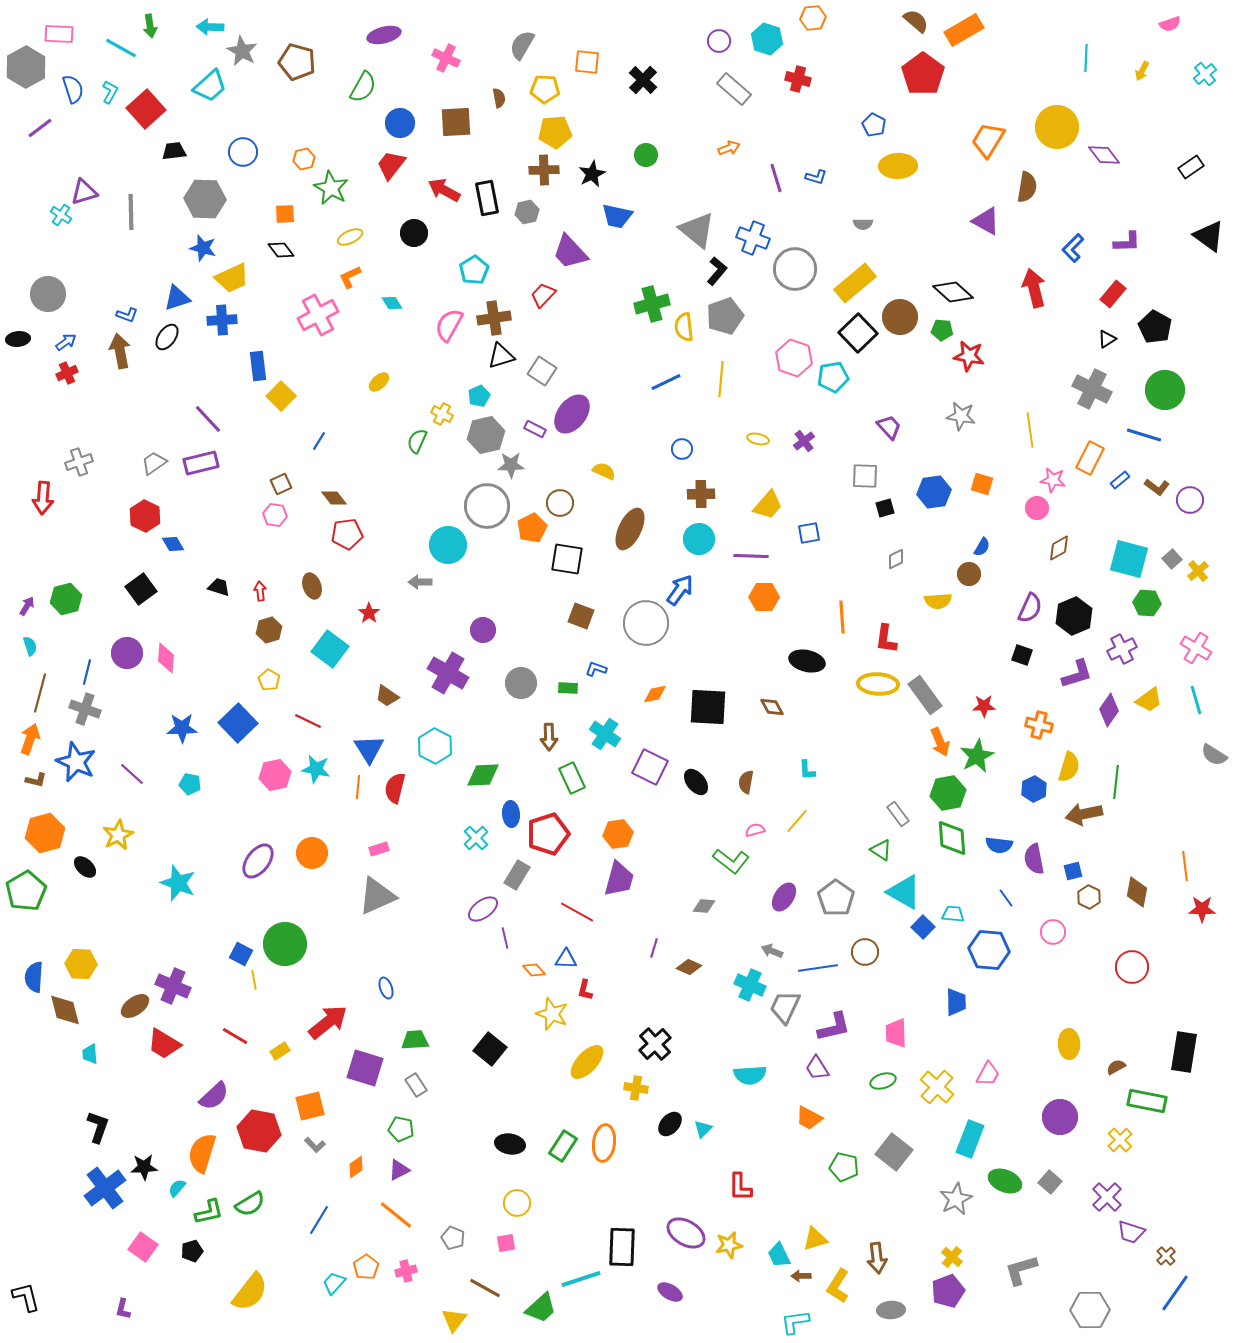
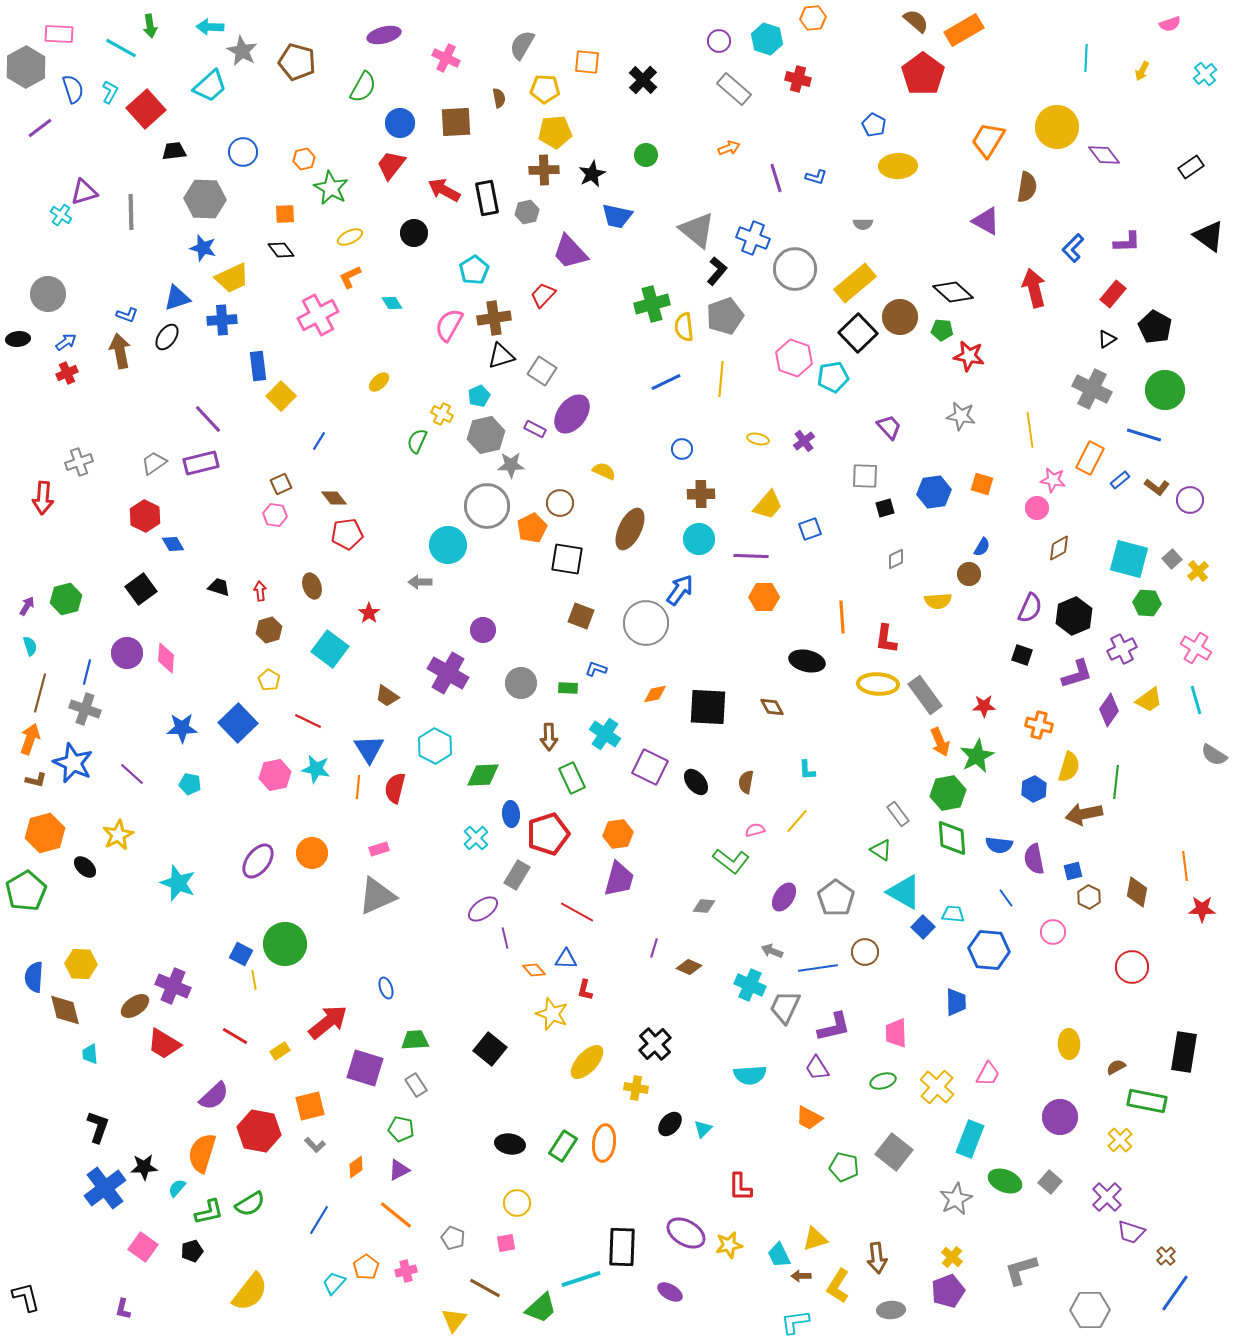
blue square at (809, 533): moved 1 px right, 4 px up; rotated 10 degrees counterclockwise
blue star at (76, 762): moved 3 px left, 1 px down
